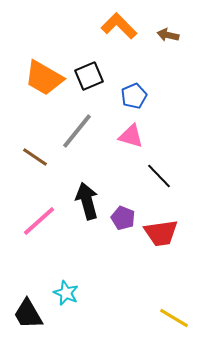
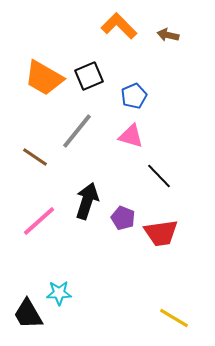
black arrow: rotated 33 degrees clockwise
cyan star: moved 7 px left; rotated 25 degrees counterclockwise
